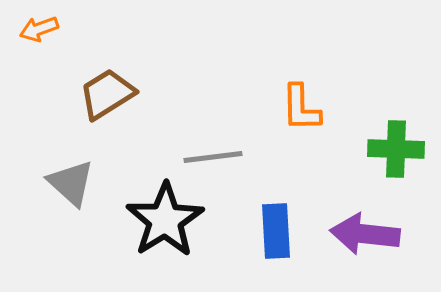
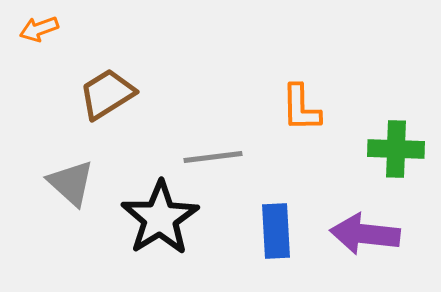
black star: moved 5 px left, 2 px up
